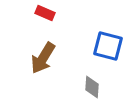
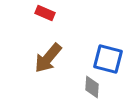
blue square: moved 13 px down
brown arrow: moved 5 px right; rotated 8 degrees clockwise
